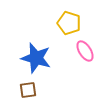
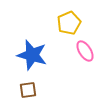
yellow pentagon: rotated 30 degrees clockwise
blue star: moved 4 px left, 3 px up
